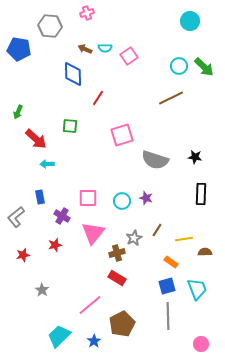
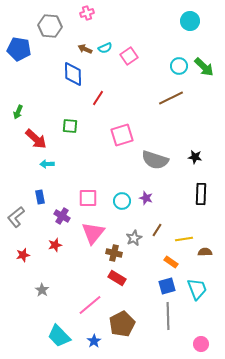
cyan semicircle at (105, 48): rotated 24 degrees counterclockwise
brown cross at (117, 253): moved 3 px left; rotated 28 degrees clockwise
cyan trapezoid at (59, 336): rotated 90 degrees counterclockwise
